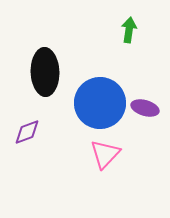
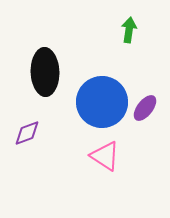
blue circle: moved 2 px right, 1 px up
purple ellipse: rotated 68 degrees counterclockwise
purple diamond: moved 1 px down
pink triangle: moved 2 px down; rotated 40 degrees counterclockwise
